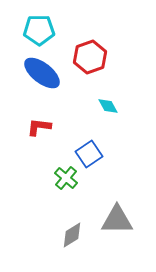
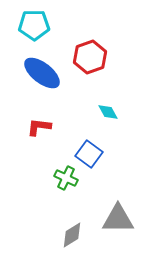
cyan pentagon: moved 5 px left, 5 px up
cyan diamond: moved 6 px down
blue square: rotated 20 degrees counterclockwise
green cross: rotated 15 degrees counterclockwise
gray triangle: moved 1 px right, 1 px up
